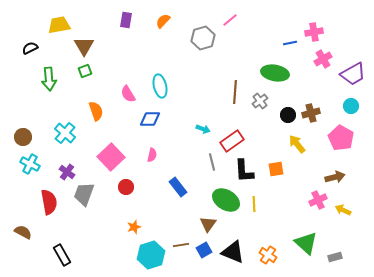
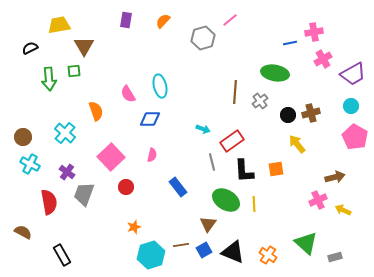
green square at (85, 71): moved 11 px left; rotated 16 degrees clockwise
pink pentagon at (341, 138): moved 14 px right, 1 px up
